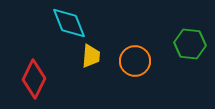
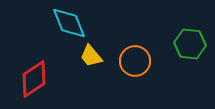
yellow trapezoid: rotated 135 degrees clockwise
red diamond: rotated 30 degrees clockwise
